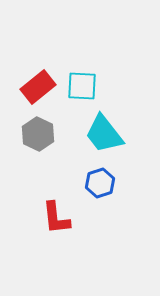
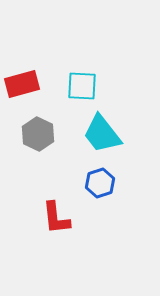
red rectangle: moved 16 px left, 3 px up; rotated 24 degrees clockwise
cyan trapezoid: moved 2 px left
